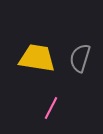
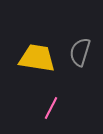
gray semicircle: moved 6 px up
